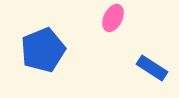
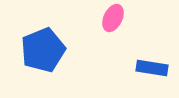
blue rectangle: rotated 24 degrees counterclockwise
